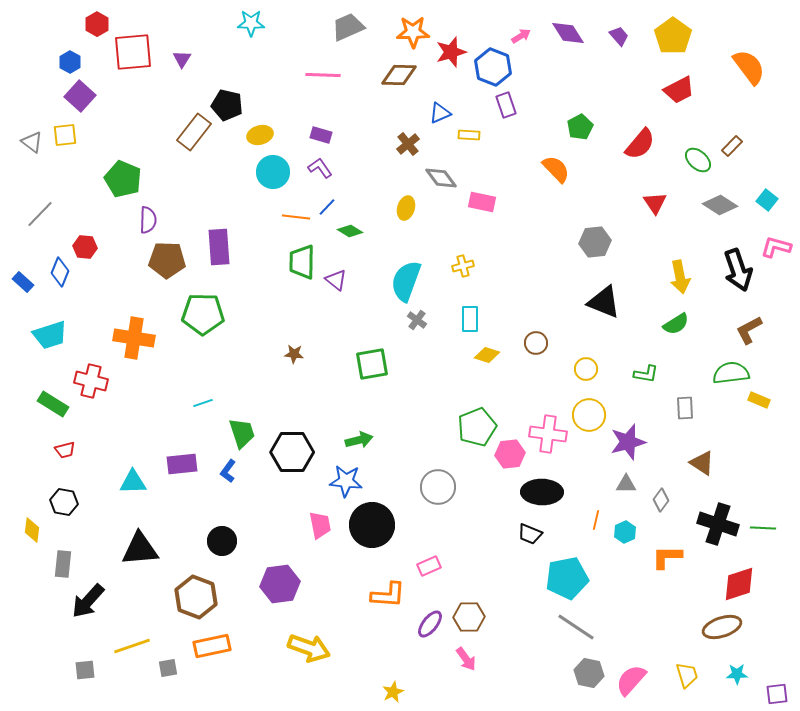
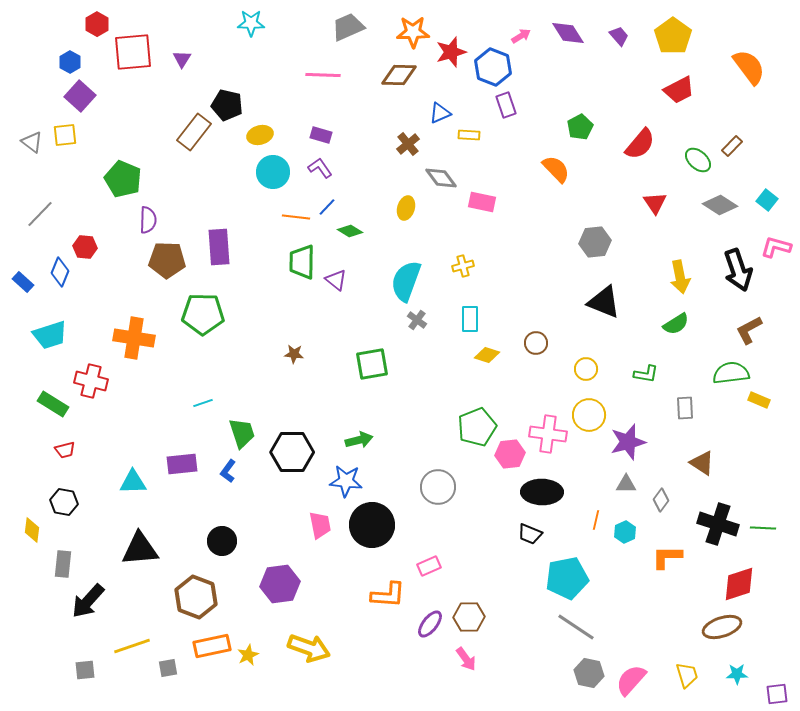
yellow star at (393, 692): moved 145 px left, 37 px up
